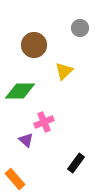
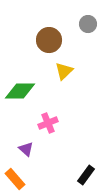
gray circle: moved 8 px right, 4 px up
brown circle: moved 15 px right, 5 px up
pink cross: moved 4 px right, 1 px down
purple triangle: moved 9 px down
black rectangle: moved 10 px right, 12 px down
